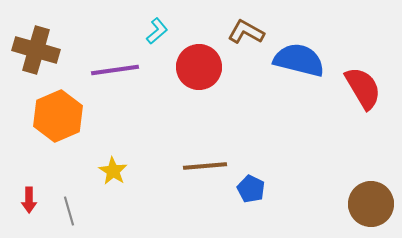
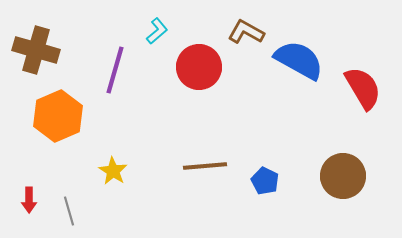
blue semicircle: rotated 15 degrees clockwise
purple line: rotated 66 degrees counterclockwise
blue pentagon: moved 14 px right, 8 px up
brown circle: moved 28 px left, 28 px up
